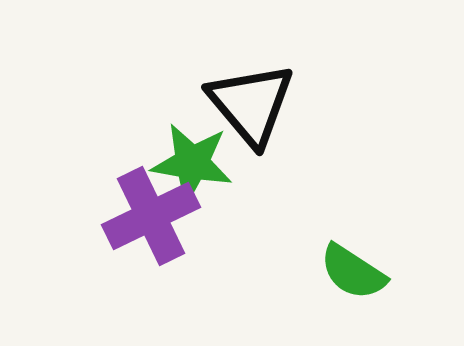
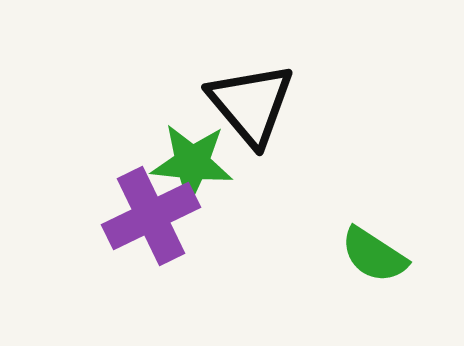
green star: rotated 4 degrees counterclockwise
green semicircle: moved 21 px right, 17 px up
